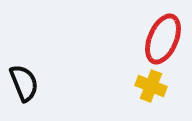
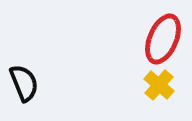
yellow cross: moved 8 px right, 1 px up; rotated 20 degrees clockwise
